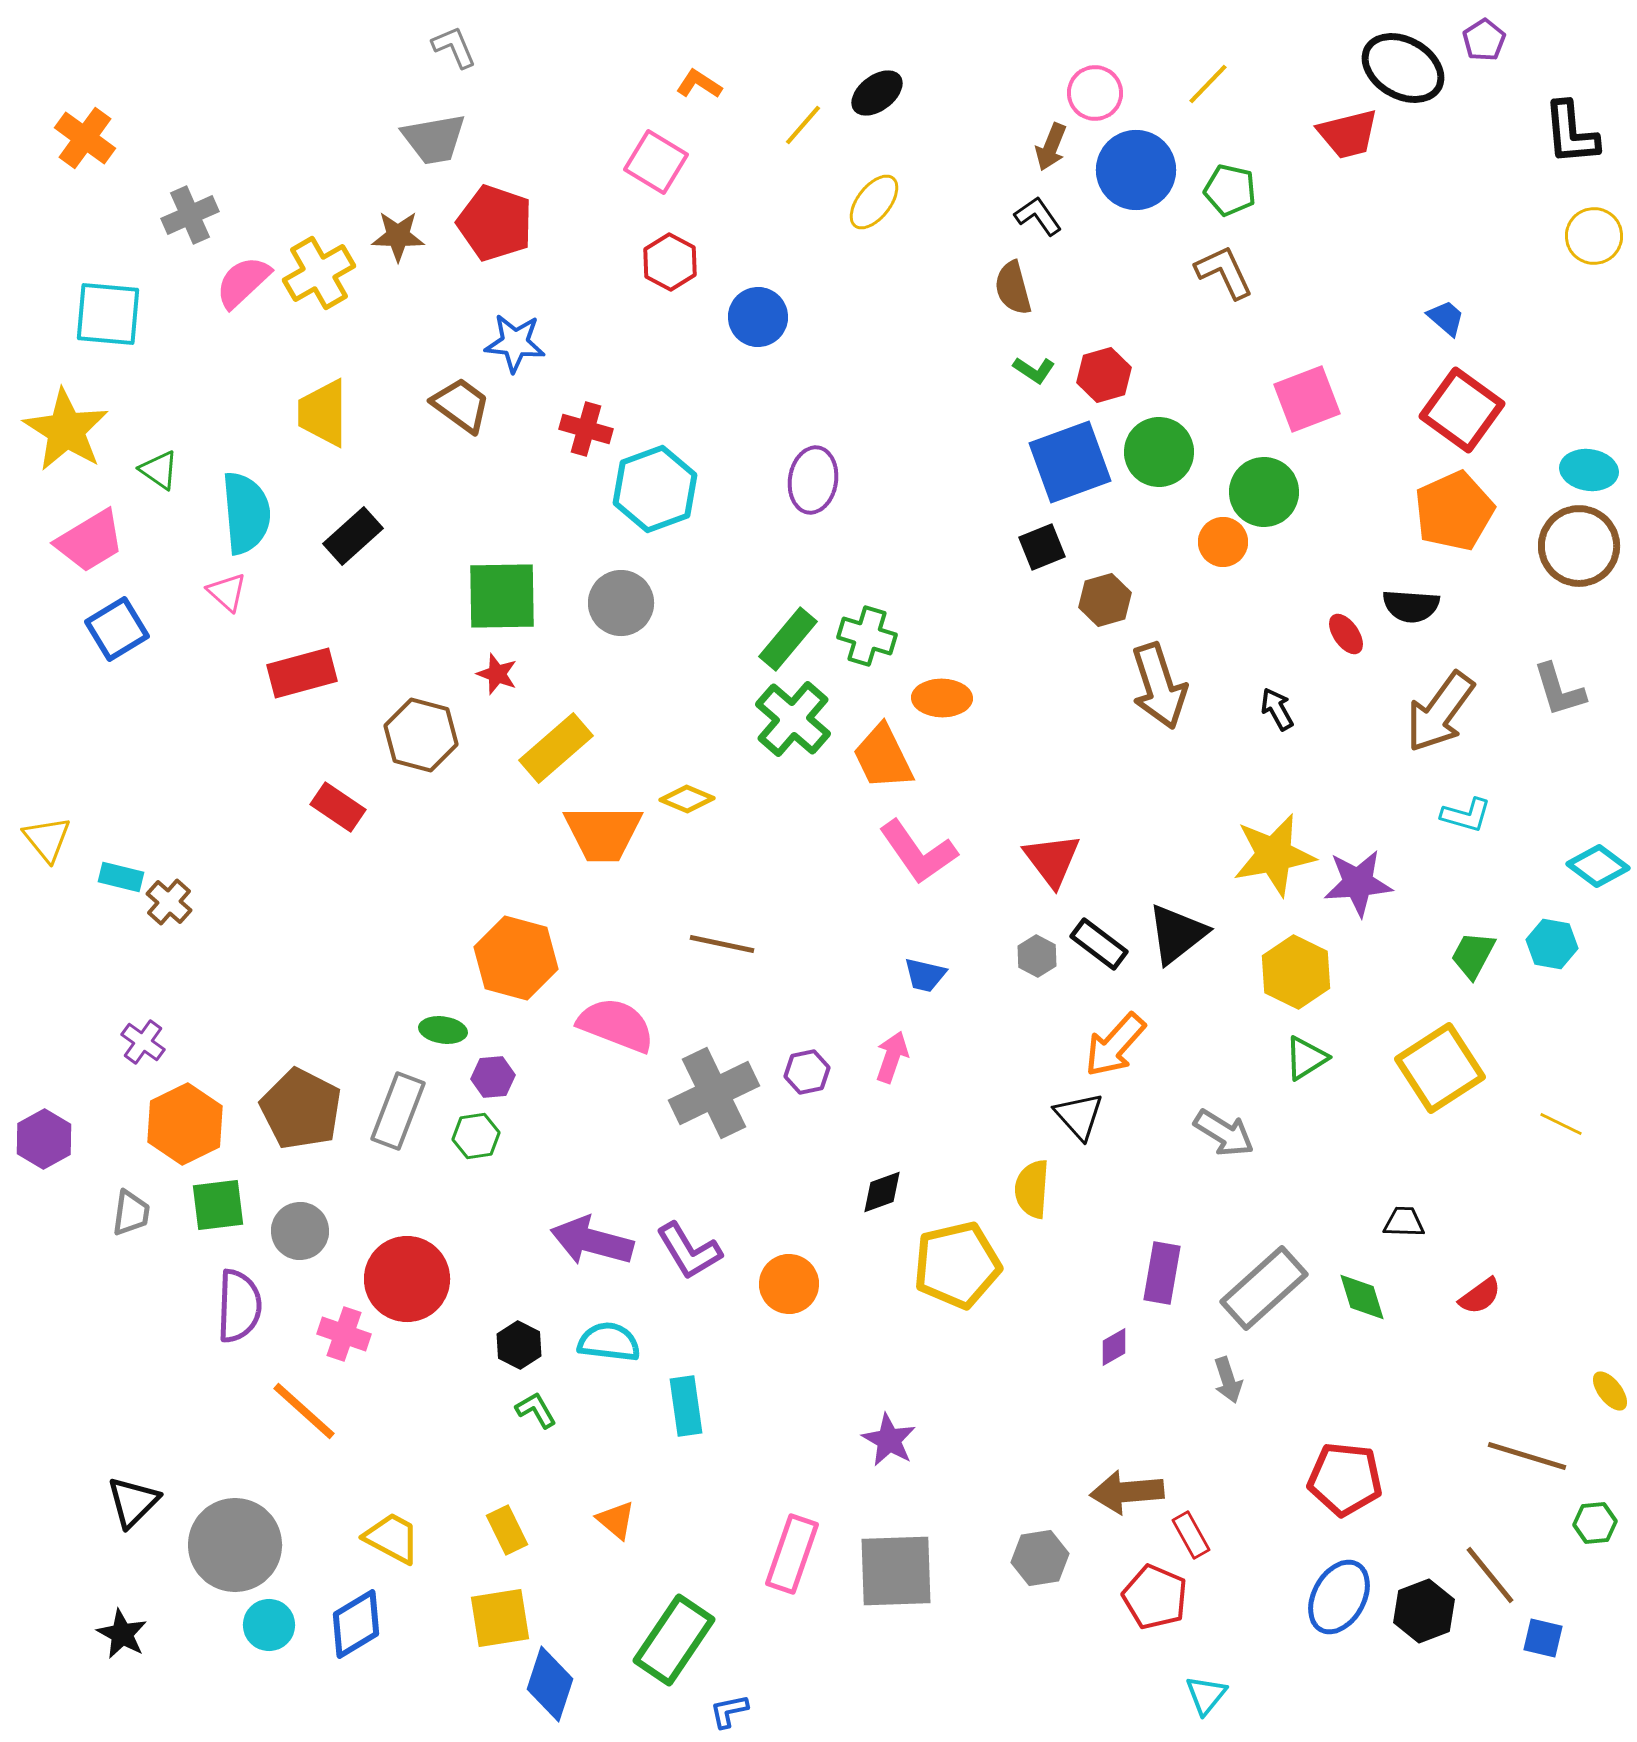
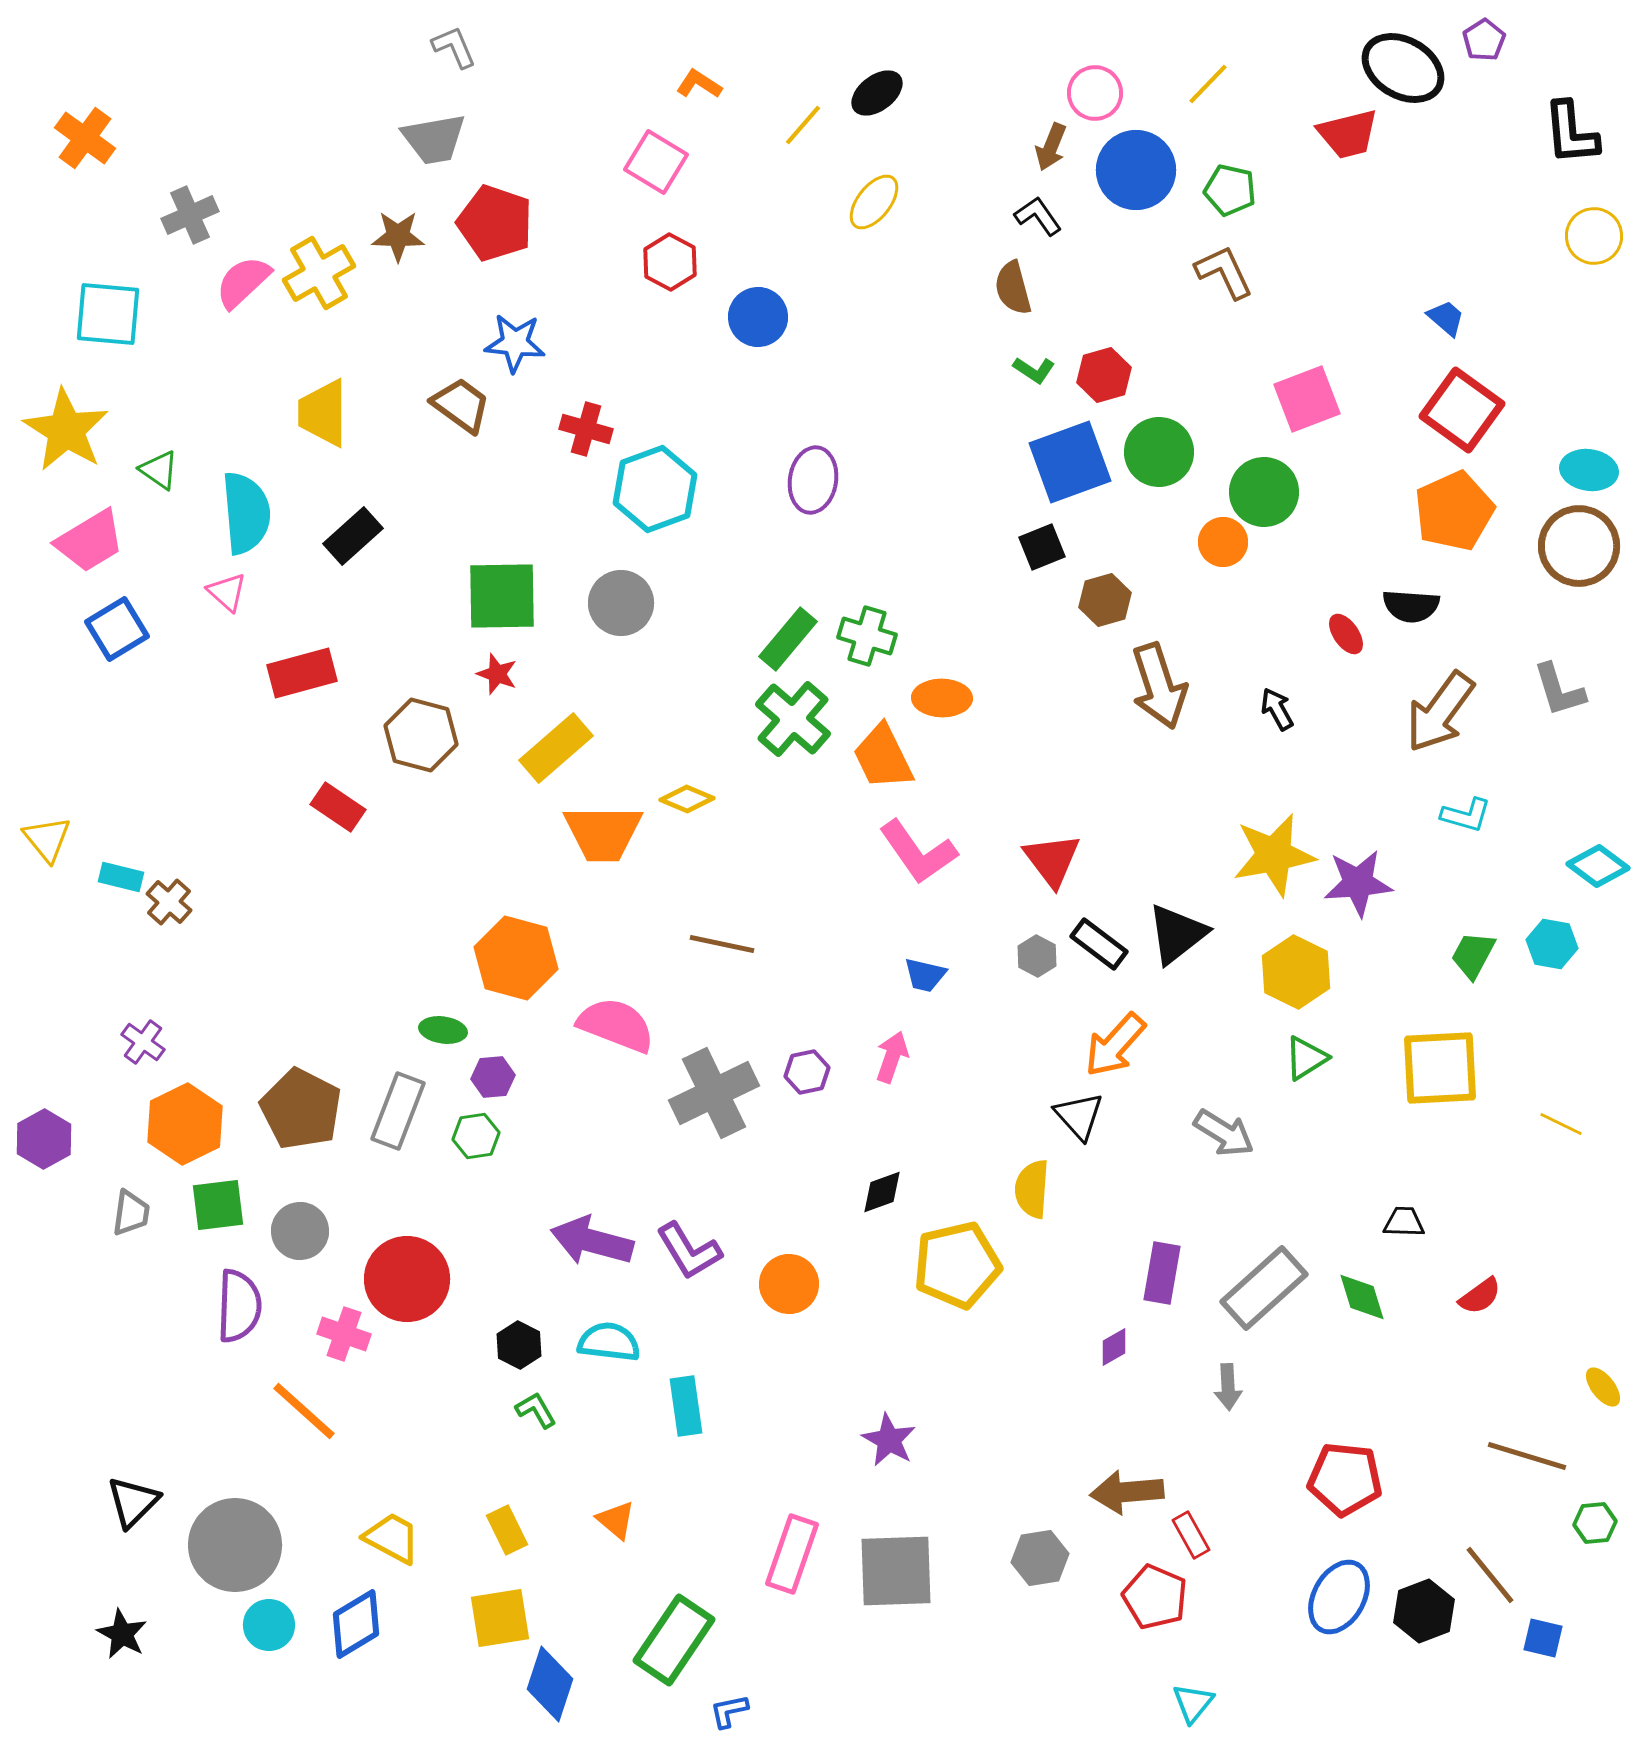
yellow square at (1440, 1068): rotated 30 degrees clockwise
gray arrow at (1228, 1380): moved 7 px down; rotated 15 degrees clockwise
yellow ellipse at (1610, 1391): moved 7 px left, 4 px up
cyan triangle at (1206, 1695): moved 13 px left, 8 px down
